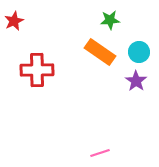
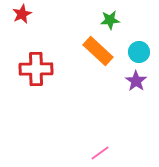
red star: moved 8 px right, 7 px up
orange rectangle: moved 2 px left, 1 px up; rotated 8 degrees clockwise
red cross: moved 1 px left, 1 px up
pink line: rotated 18 degrees counterclockwise
